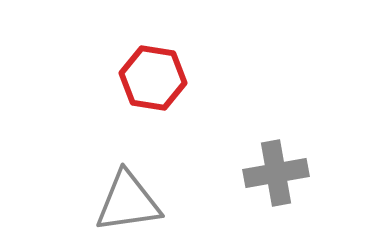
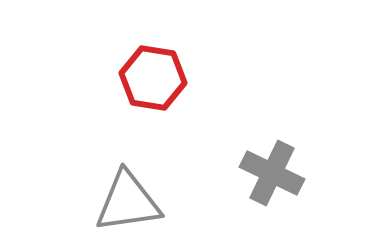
gray cross: moved 4 px left; rotated 36 degrees clockwise
